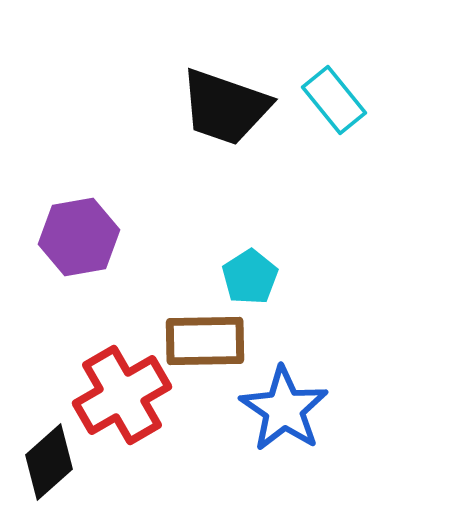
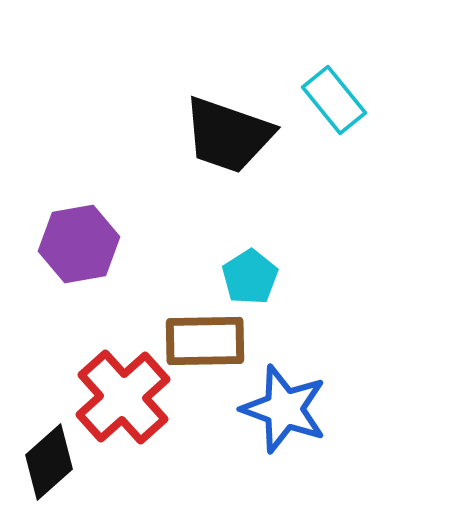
black trapezoid: moved 3 px right, 28 px down
purple hexagon: moved 7 px down
red cross: moved 1 px right, 2 px down; rotated 12 degrees counterclockwise
blue star: rotated 14 degrees counterclockwise
